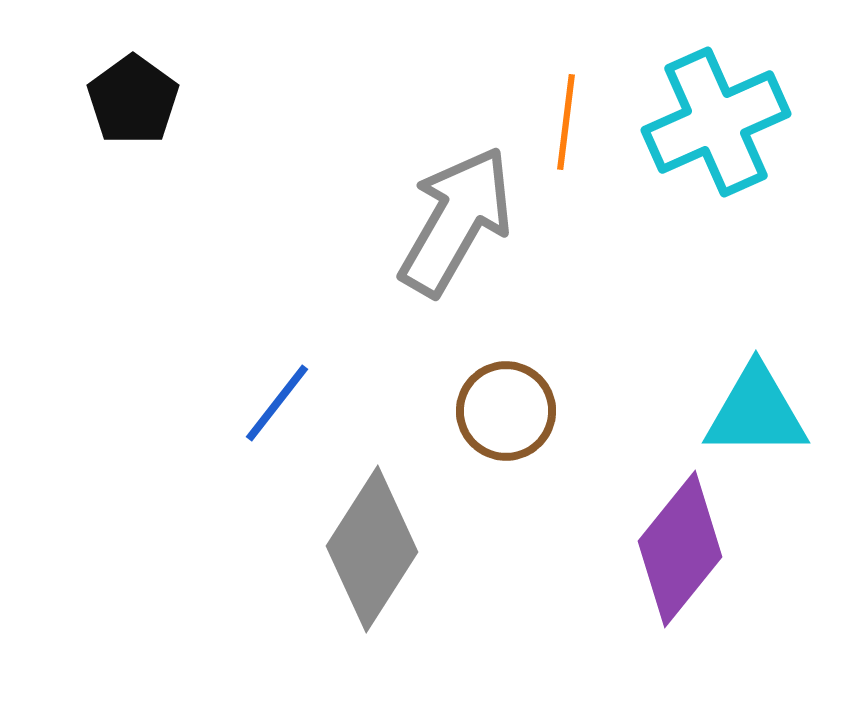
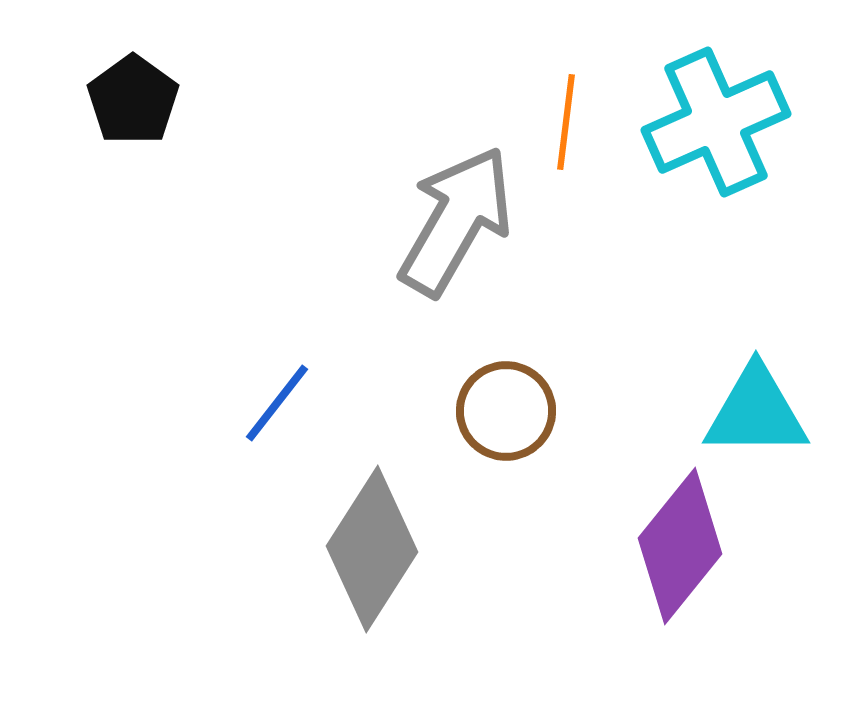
purple diamond: moved 3 px up
